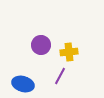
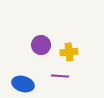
purple line: rotated 66 degrees clockwise
